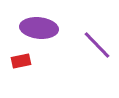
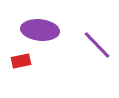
purple ellipse: moved 1 px right, 2 px down
